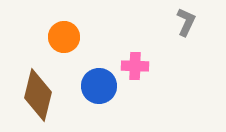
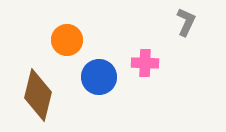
orange circle: moved 3 px right, 3 px down
pink cross: moved 10 px right, 3 px up
blue circle: moved 9 px up
